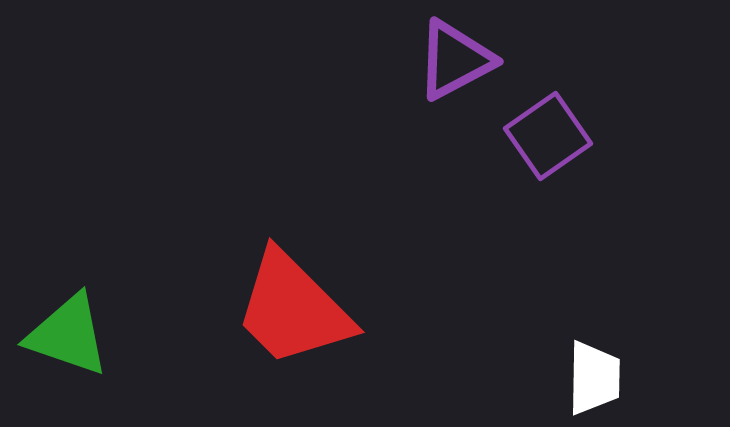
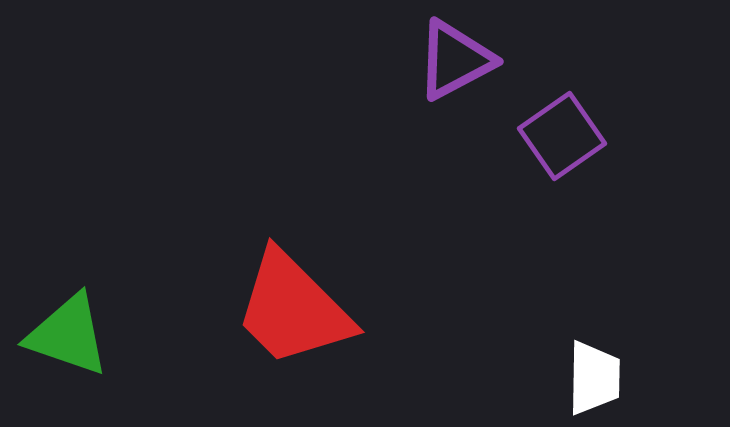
purple square: moved 14 px right
